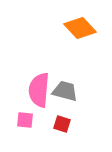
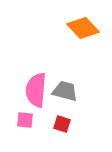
orange diamond: moved 3 px right
pink semicircle: moved 3 px left
